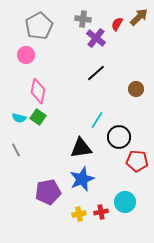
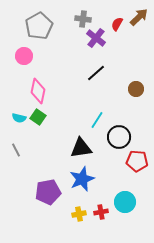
pink circle: moved 2 px left, 1 px down
